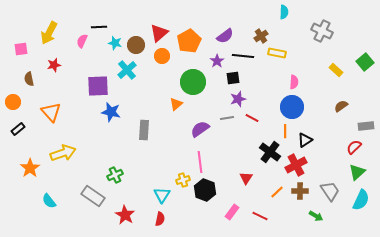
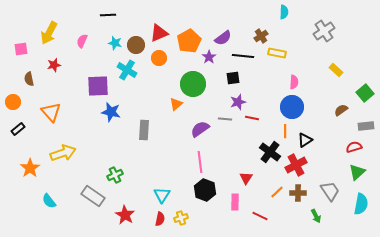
black line at (99, 27): moved 9 px right, 12 px up
gray cross at (322, 31): moved 2 px right; rotated 30 degrees clockwise
red triangle at (159, 33): rotated 18 degrees clockwise
purple semicircle at (225, 36): moved 2 px left, 2 px down
orange circle at (162, 56): moved 3 px left, 2 px down
purple star at (217, 61): moved 8 px left, 4 px up
green square at (365, 62): moved 31 px down
cyan cross at (127, 70): rotated 18 degrees counterclockwise
green circle at (193, 82): moved 2 px down
purple star at (238, 99): moved 3 px down
brown semicircle at (341, 106): moved 4 px down
gray line at (227, 118): moved 2 px left, 1 px down; rotated 16 degrees clockwise
red line at (252, 118): rotated 16 degrees counterclockwise
red semicircle at (354, 147): rotated 28 degrees clockwise
yellow cross at (183, 180): moved 2 px left, 38 px down
brown cross at (300, 191): moved 2 px left, 2 px down
cyan semicircle at (361, 200): moved 4 px down; rotated 15 degrees counterclockwise
pink rectangle at (232, 212): moved 3 px right, 10 px up; rotated 35 degrees counterclockwise
green arrow at (316, 216): rotated 32 degrees clockwise
